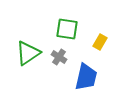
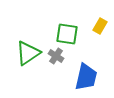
green square: moved 5 px down
yellow rectangle: moved 16 px up
gray cross: moved 3 px left, 1 px up
